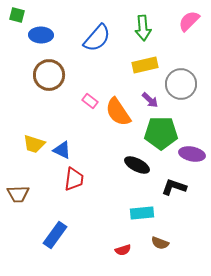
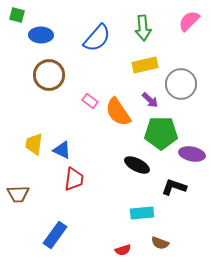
yellow trapezoid: rotated 80 degrees clockwise
